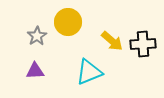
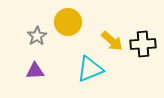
cyan triangle: moved 1 px right, 3 px up
